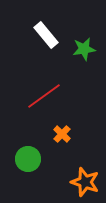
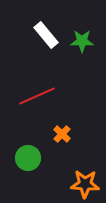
green star: moved 2 px left, 8 px up; rotated 10 degrees clockwise
red line: moved 7 px left; rotated 12 degrees clockwise
green circle: moved 1 px up
orange star: moved 2 px down; rotated 16 degrees counterclockwise
